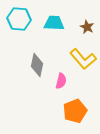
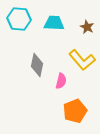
yellow L-shape: moved 1 px left, 1 px down
